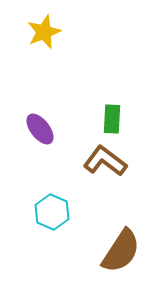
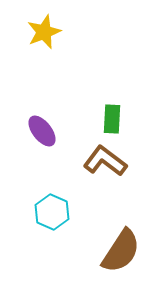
purple ellipse: moved 2 px right, 2 px down
